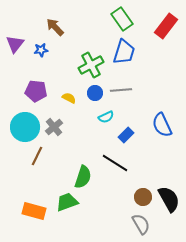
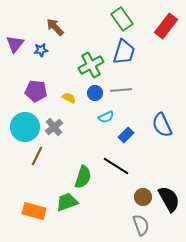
black line: moved 1 px right, 3 px down
gray semicircle: moved 1 px down; rotated 10 degrees clockwise
